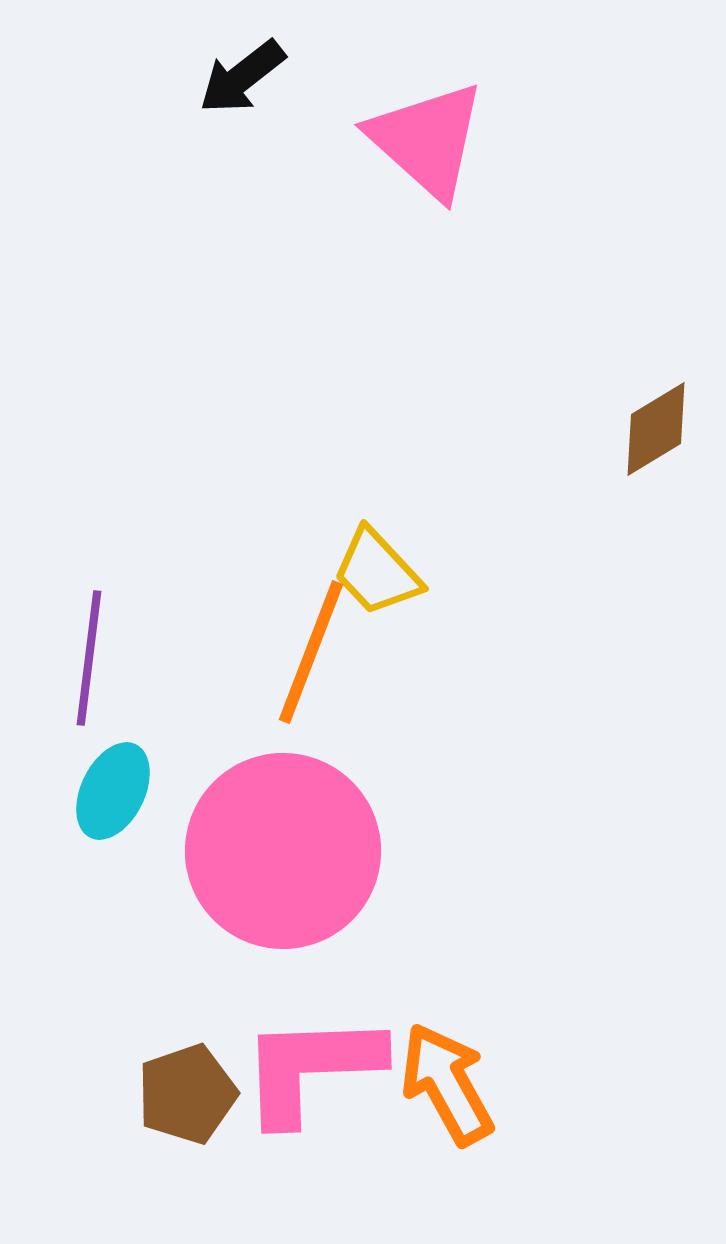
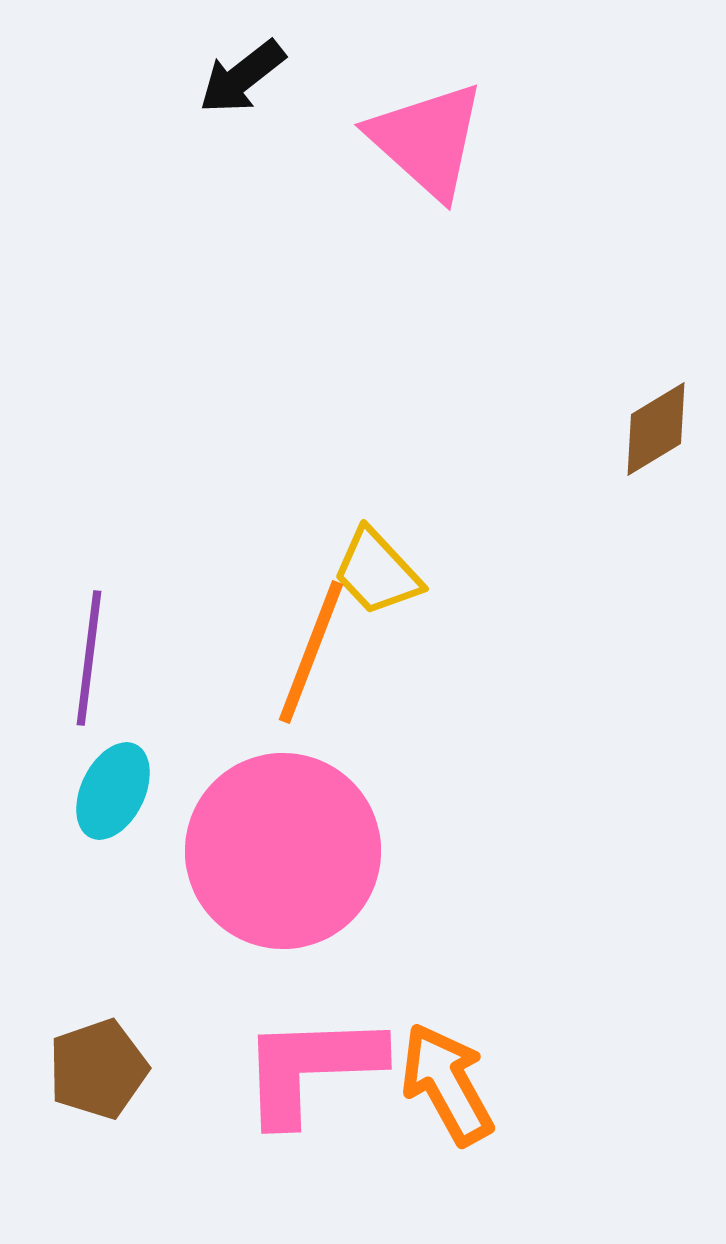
brown pentagon: moved 89 px left, 25 px up
